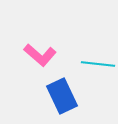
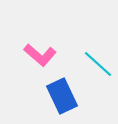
cyan line: rotated 36 degrees clockwise
